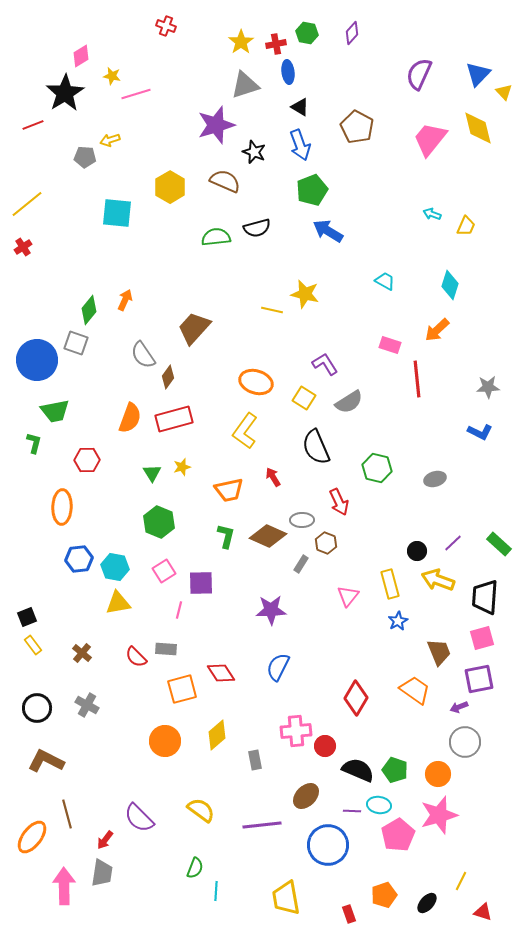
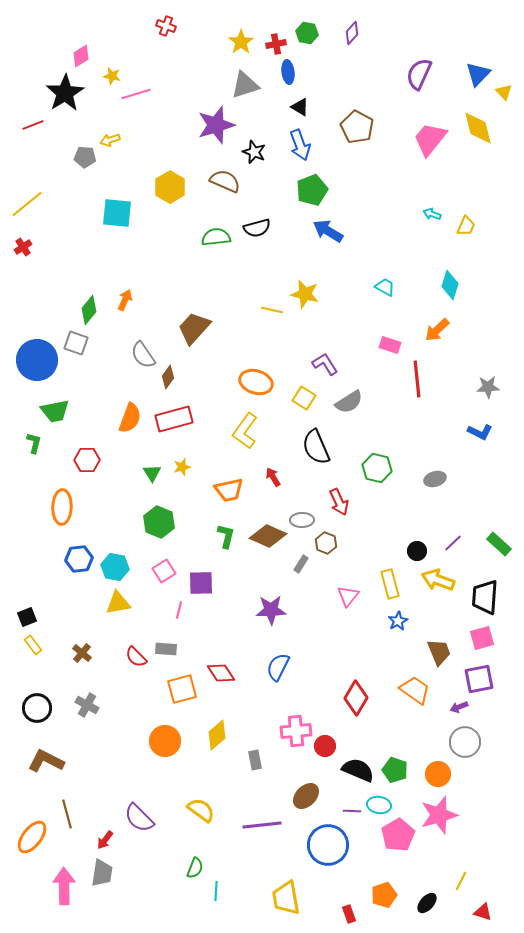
cyan trapezoid at (385, 281): moved 6 px down
